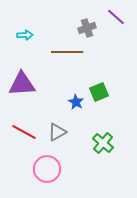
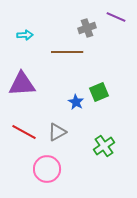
purple line: rotated 18 degrees counterclockwise
green cross: moved 1 px right, 3 px down; rotated 15 degrees clockwise
